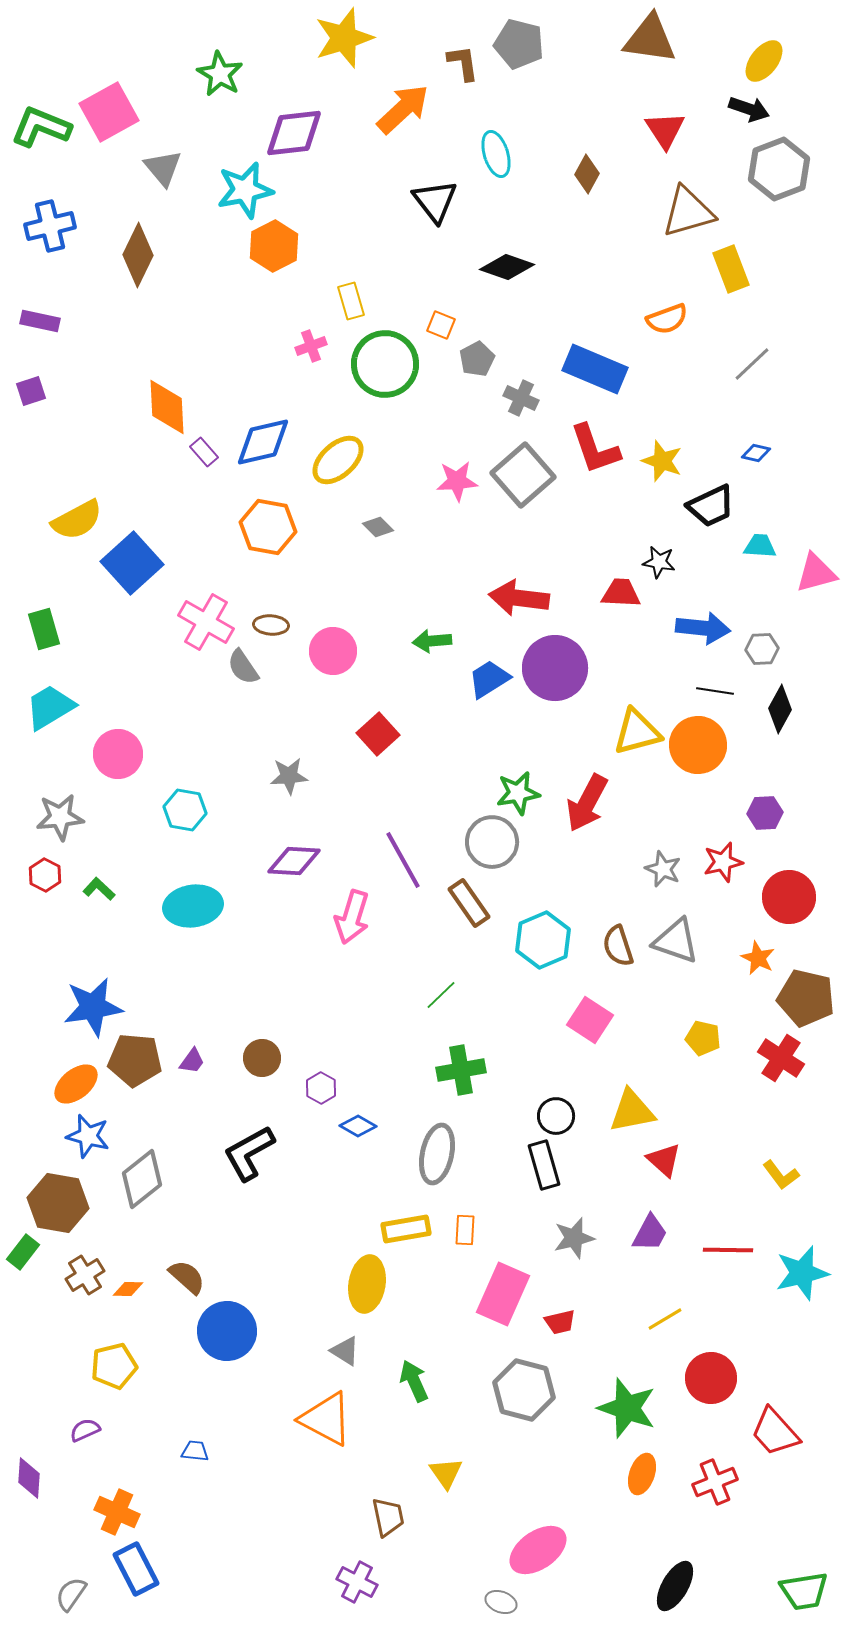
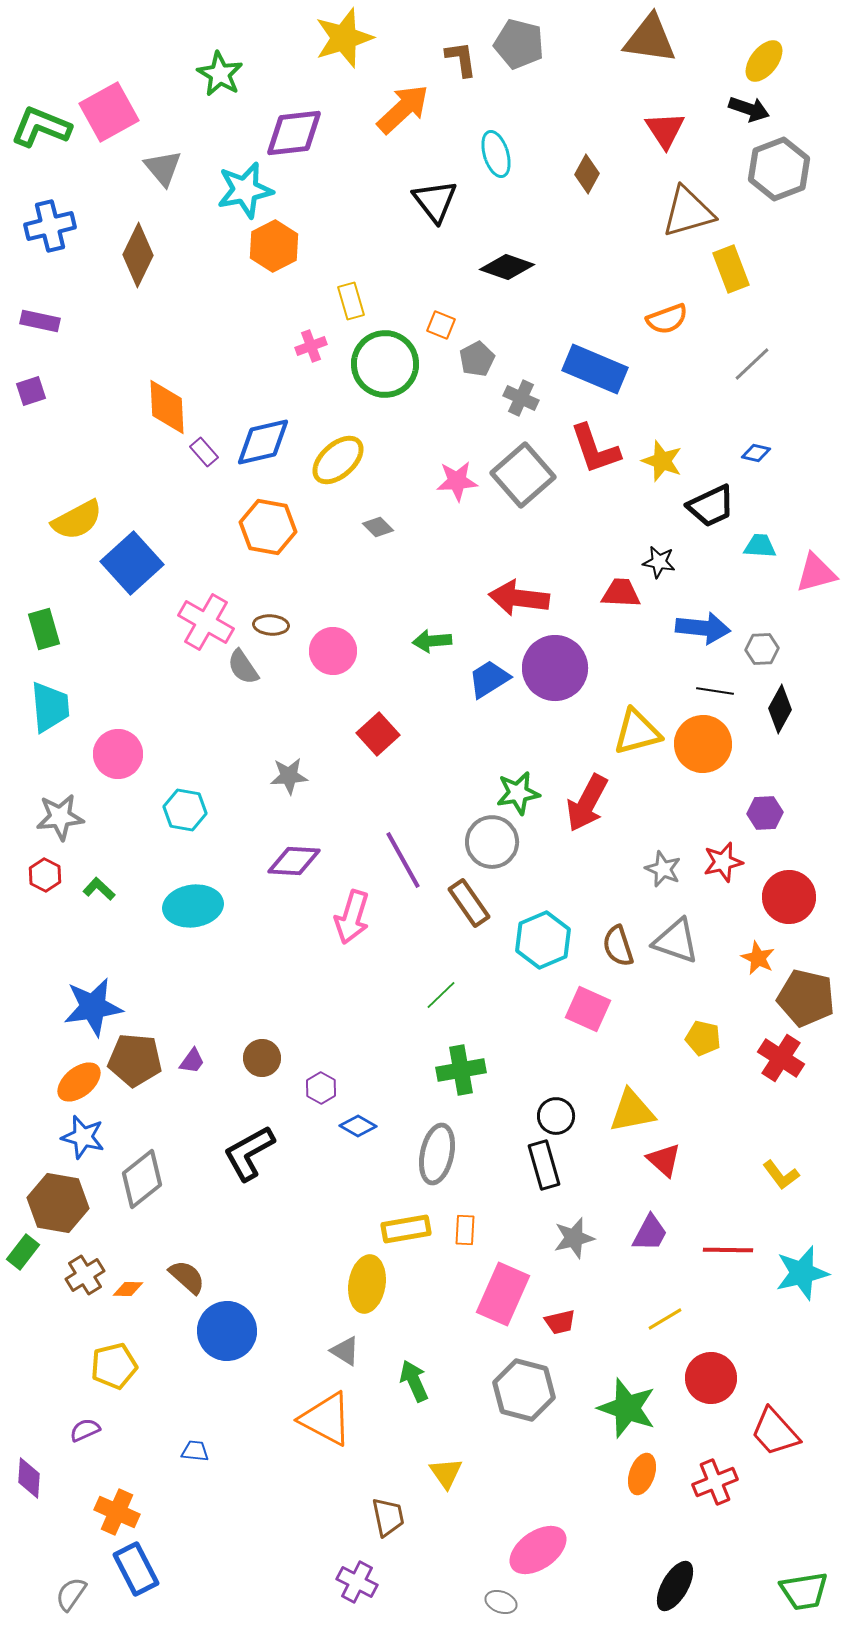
brown L-shape at (463, 63): moved 2 px left, 4 px up
cyan trapezoid at (50, 707): rotated 116 degrees clockwise
orange circle at (698, 745): moved 5 px right, 1 px up
pink square at (590, 1020): moved 2 px left, 11 px up; rotated 9 degrees counterclockwise
orange ellipse at (76, 1084): moved 3 px right, 2 px up
blue star at (88, 1136): moved 5 px left, 1 px down
